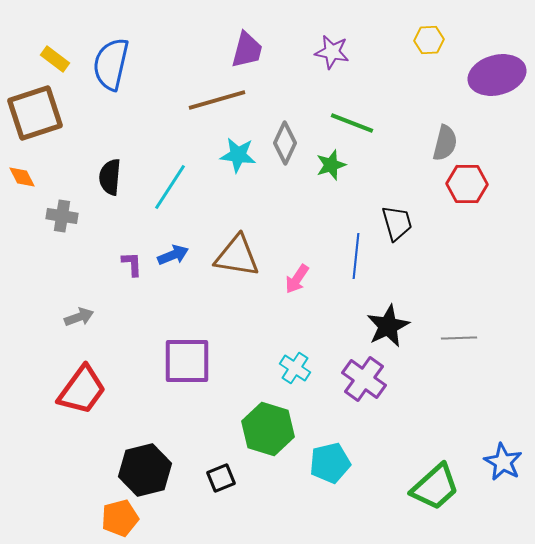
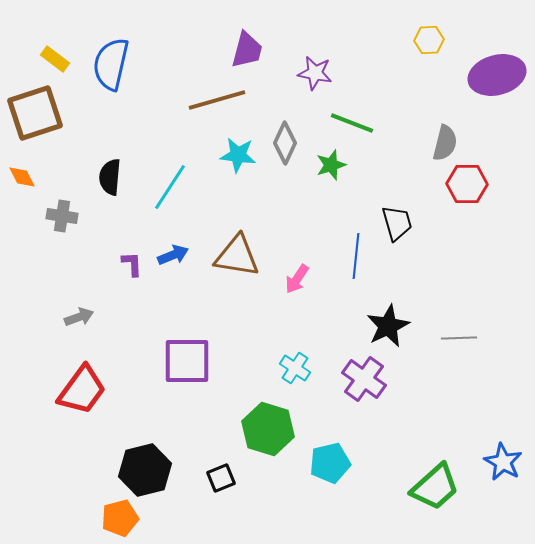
purple star: moved 17 px left, 21 px down
